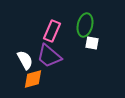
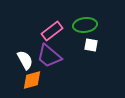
green ellipse: rotated 70 degrees clockwise
pink rectangle: rotated 30 degrees clockwise
white square: moved 1 px left, 2 px down
orange diamond: moved 1 px left, 1 px down
